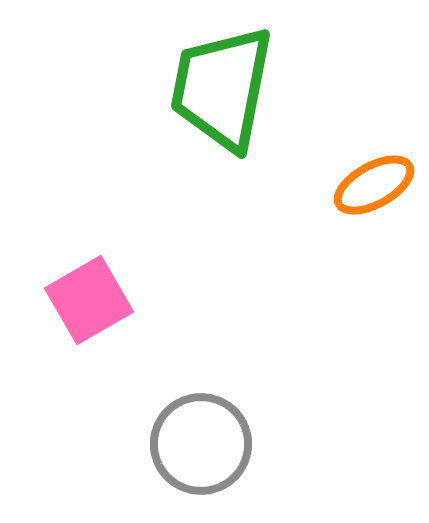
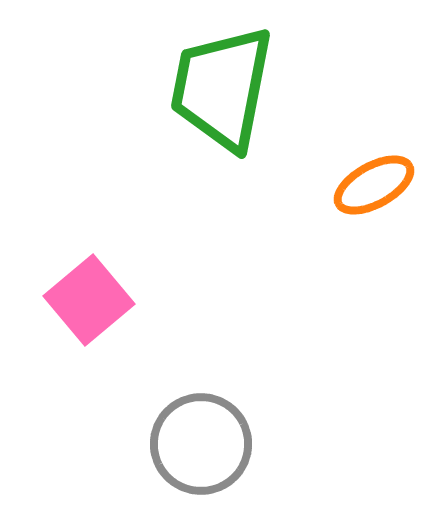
pink square: rotated 10 degrees counterclockwise
